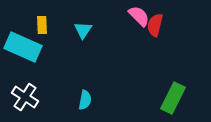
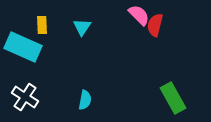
pink semicircle: moved 1 px up
cyan triangle: moved 1 px left, 3 px up
green rectangle: rotated 56 degrees counterclockwise
